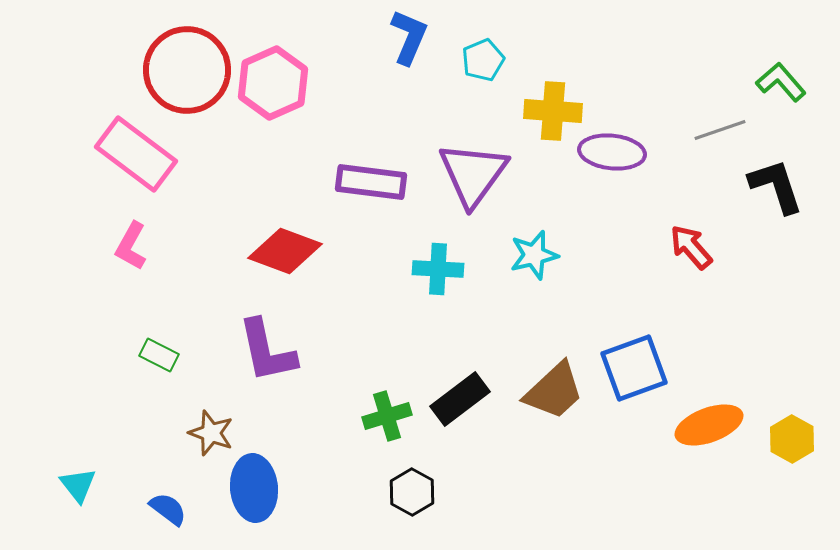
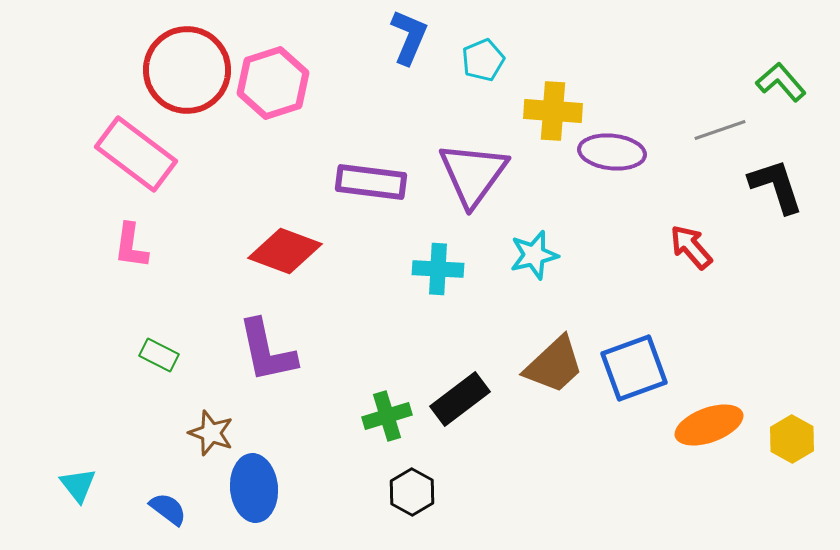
pink hexagon: rotated 6 degrees clockwise
pink L-shape: rotated 21 degrees counterclockwise
brown trapezoid: moved 26 px up
